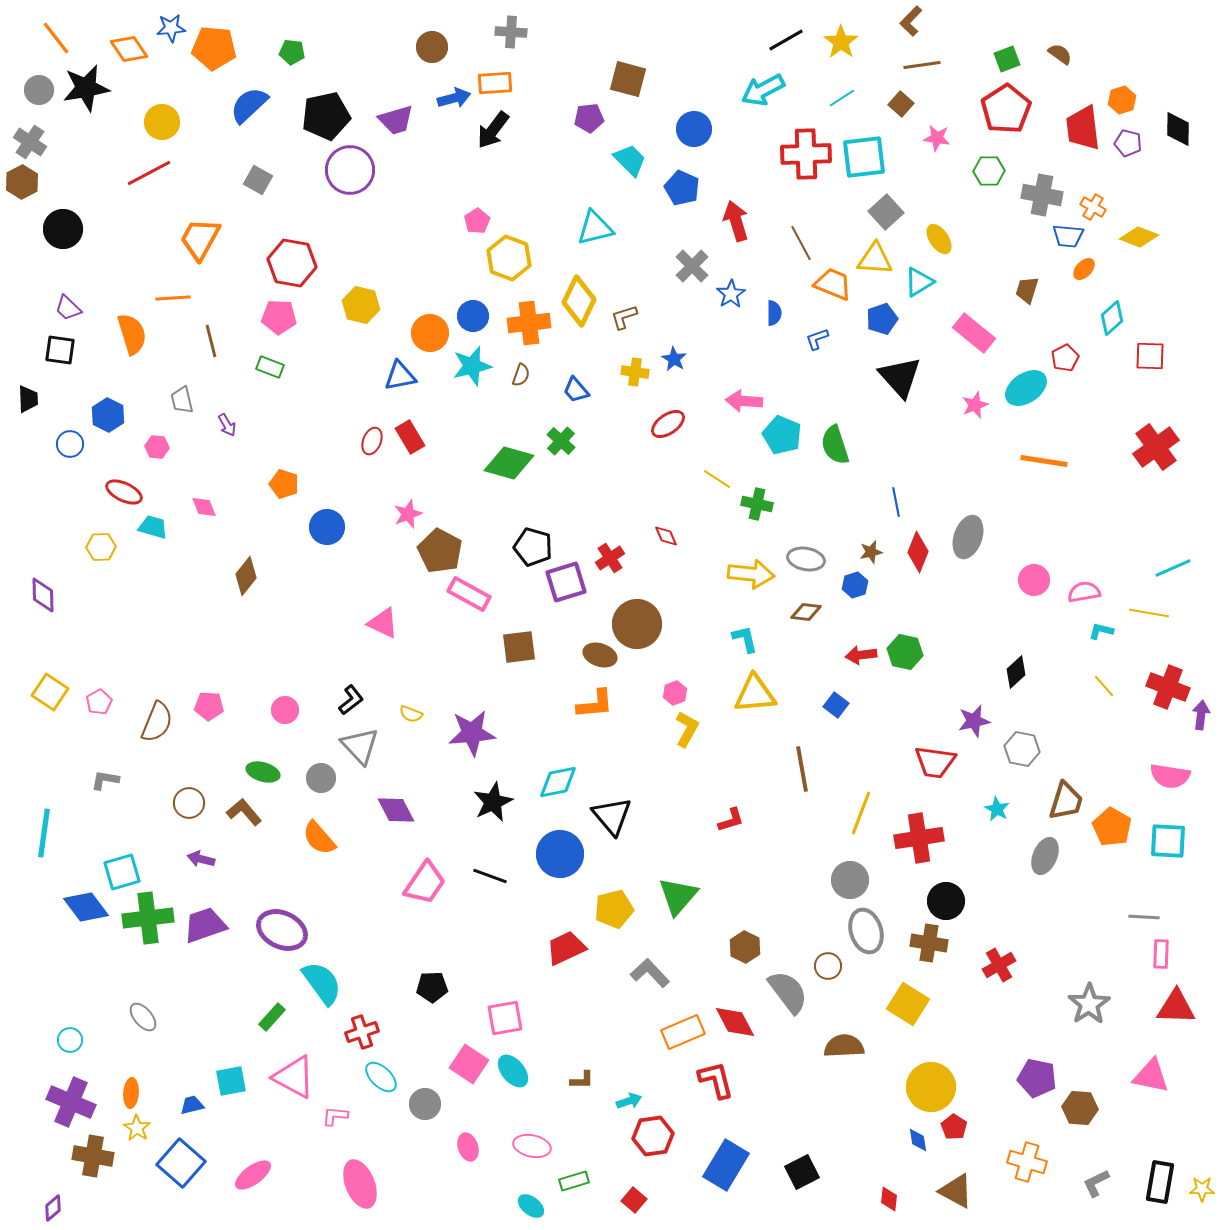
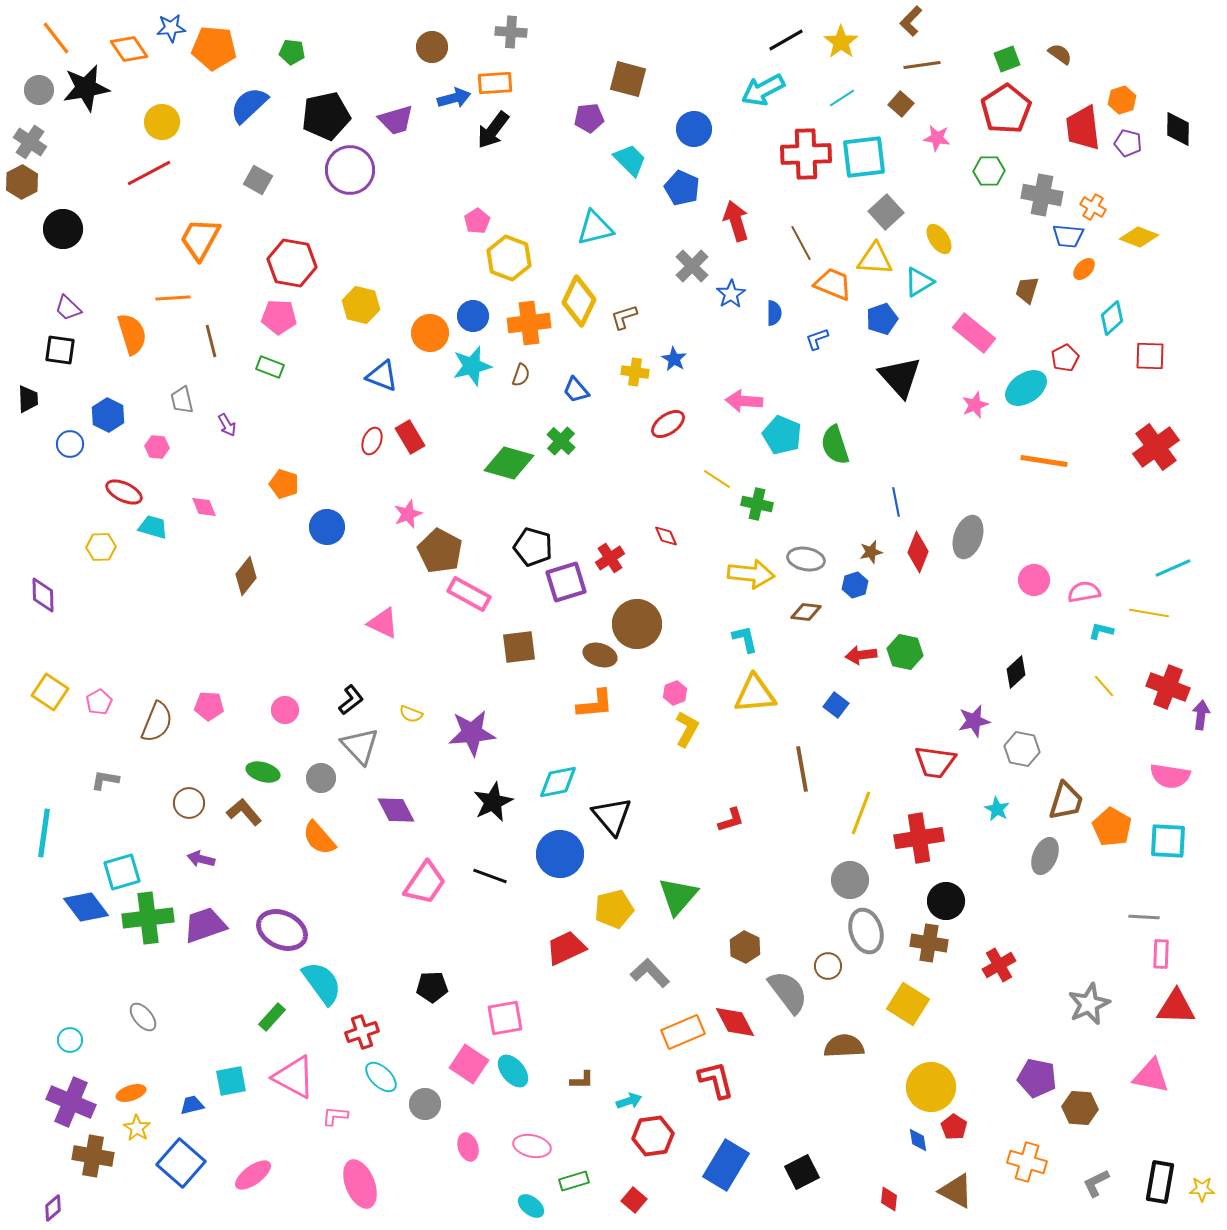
blue triangle at (400, 376): moved 18 px left; rotated 32 degrees clockwise
gray star at (1089, 1004): rotated 9 degrees clockwise
orange ellipse at (131, 1093): rotated 68 degrees clockwise
